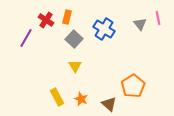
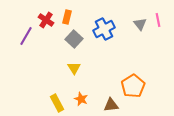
pink line: moved 2 px down
blue cross: rotated 30 degrees clockwise
purple line: moved 2 px up
yellow triangle: moved 1 px left, 2 px down
yellow rectangle: moved 6 px down
brown triangle: moved 2 px right, 1 px down; rotated 49 degrees counterclockwise
